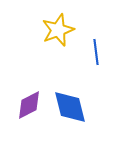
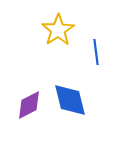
yellow star: rotated 12 degrees counterclockwise
blue diamond: moved 7 px up
